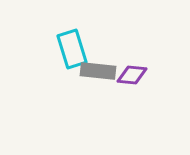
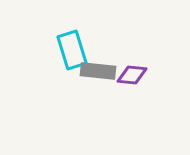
cyan rectangle: moved 1 px down
